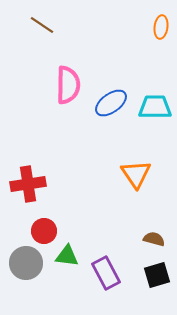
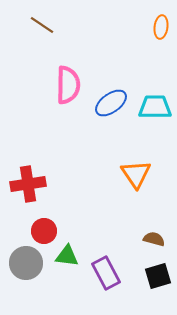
black square: moved 1 px right, 1 px down
